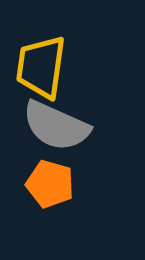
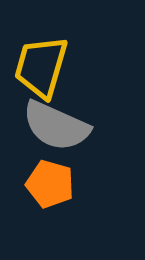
yellow trapezoid: rotated 8 degrees clockwise
